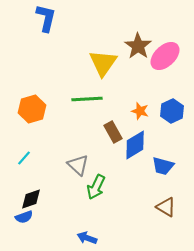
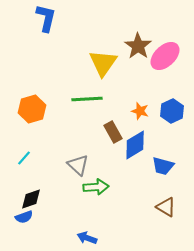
green arrow: rotated 120 degrees counterclockwise
